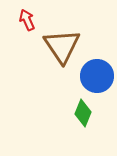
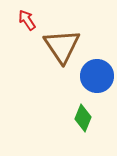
red arrow: rotated 10 degrees counterclockwise
green diamond: moved 5 px down
